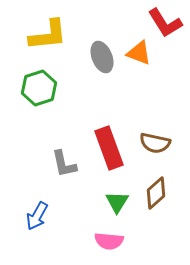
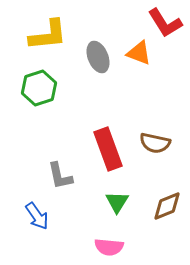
gray ellipse: moved 4 px left
red rectangle: moved 1 px left, 1 px down
gray L-shape: moved 4 px left, 12 px down
brown diamond: moved 11 px right, 13 px down; rotated 20 degrees clockwise
blue arrow: rotated 64 degrees counterclockwise
pink semicircle: moved 6 px down
